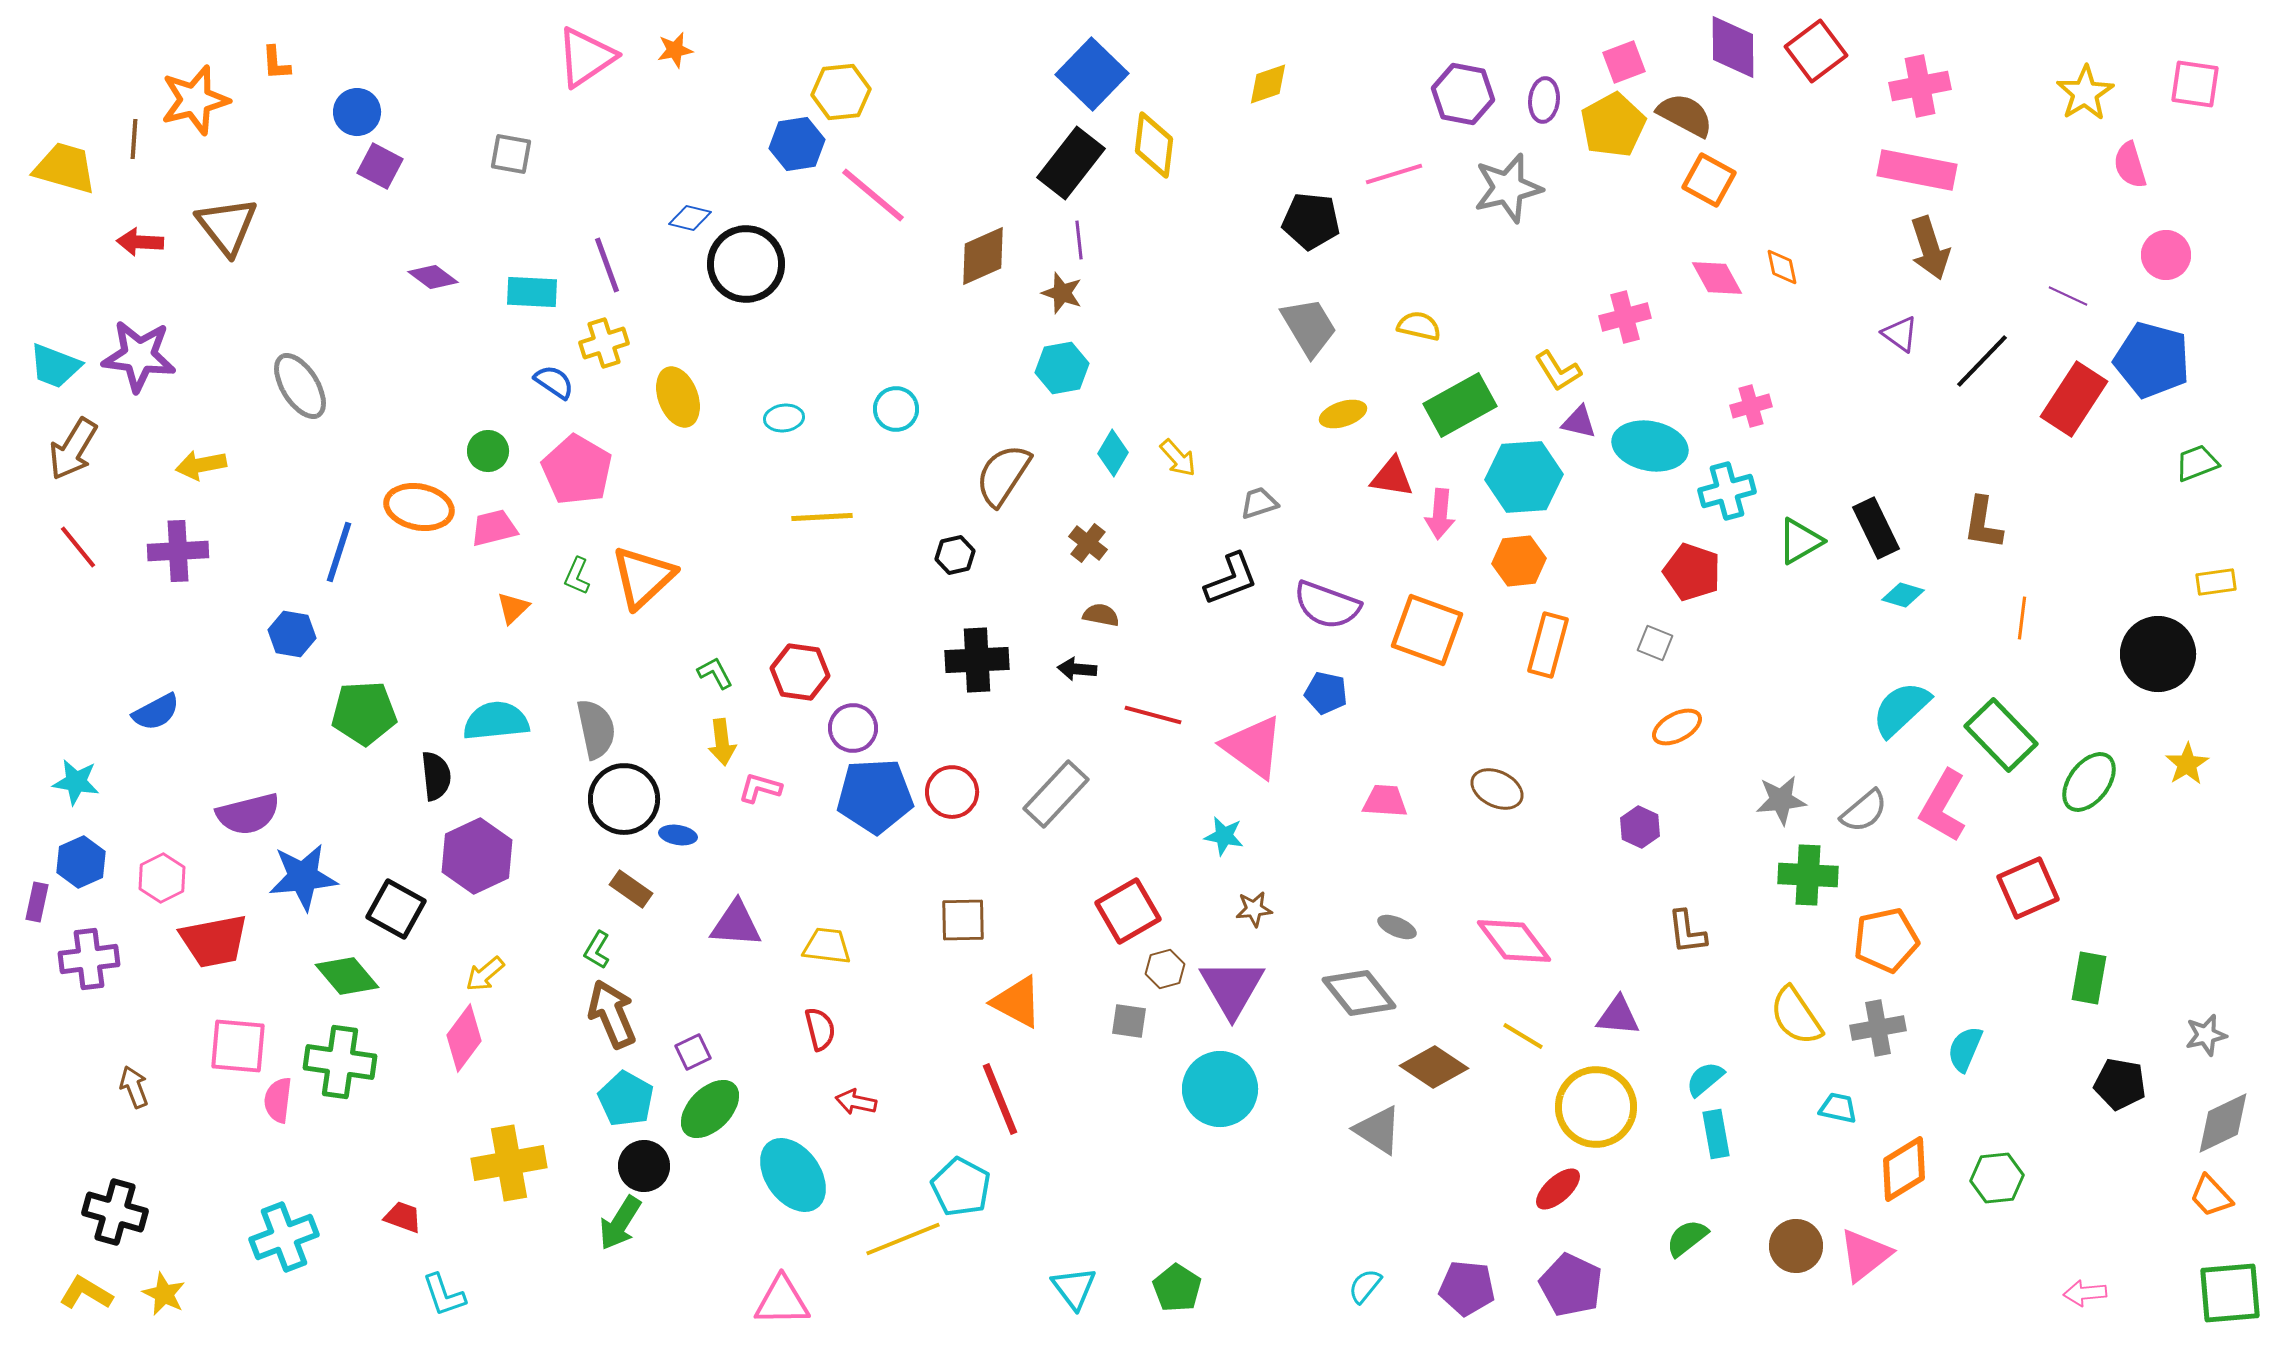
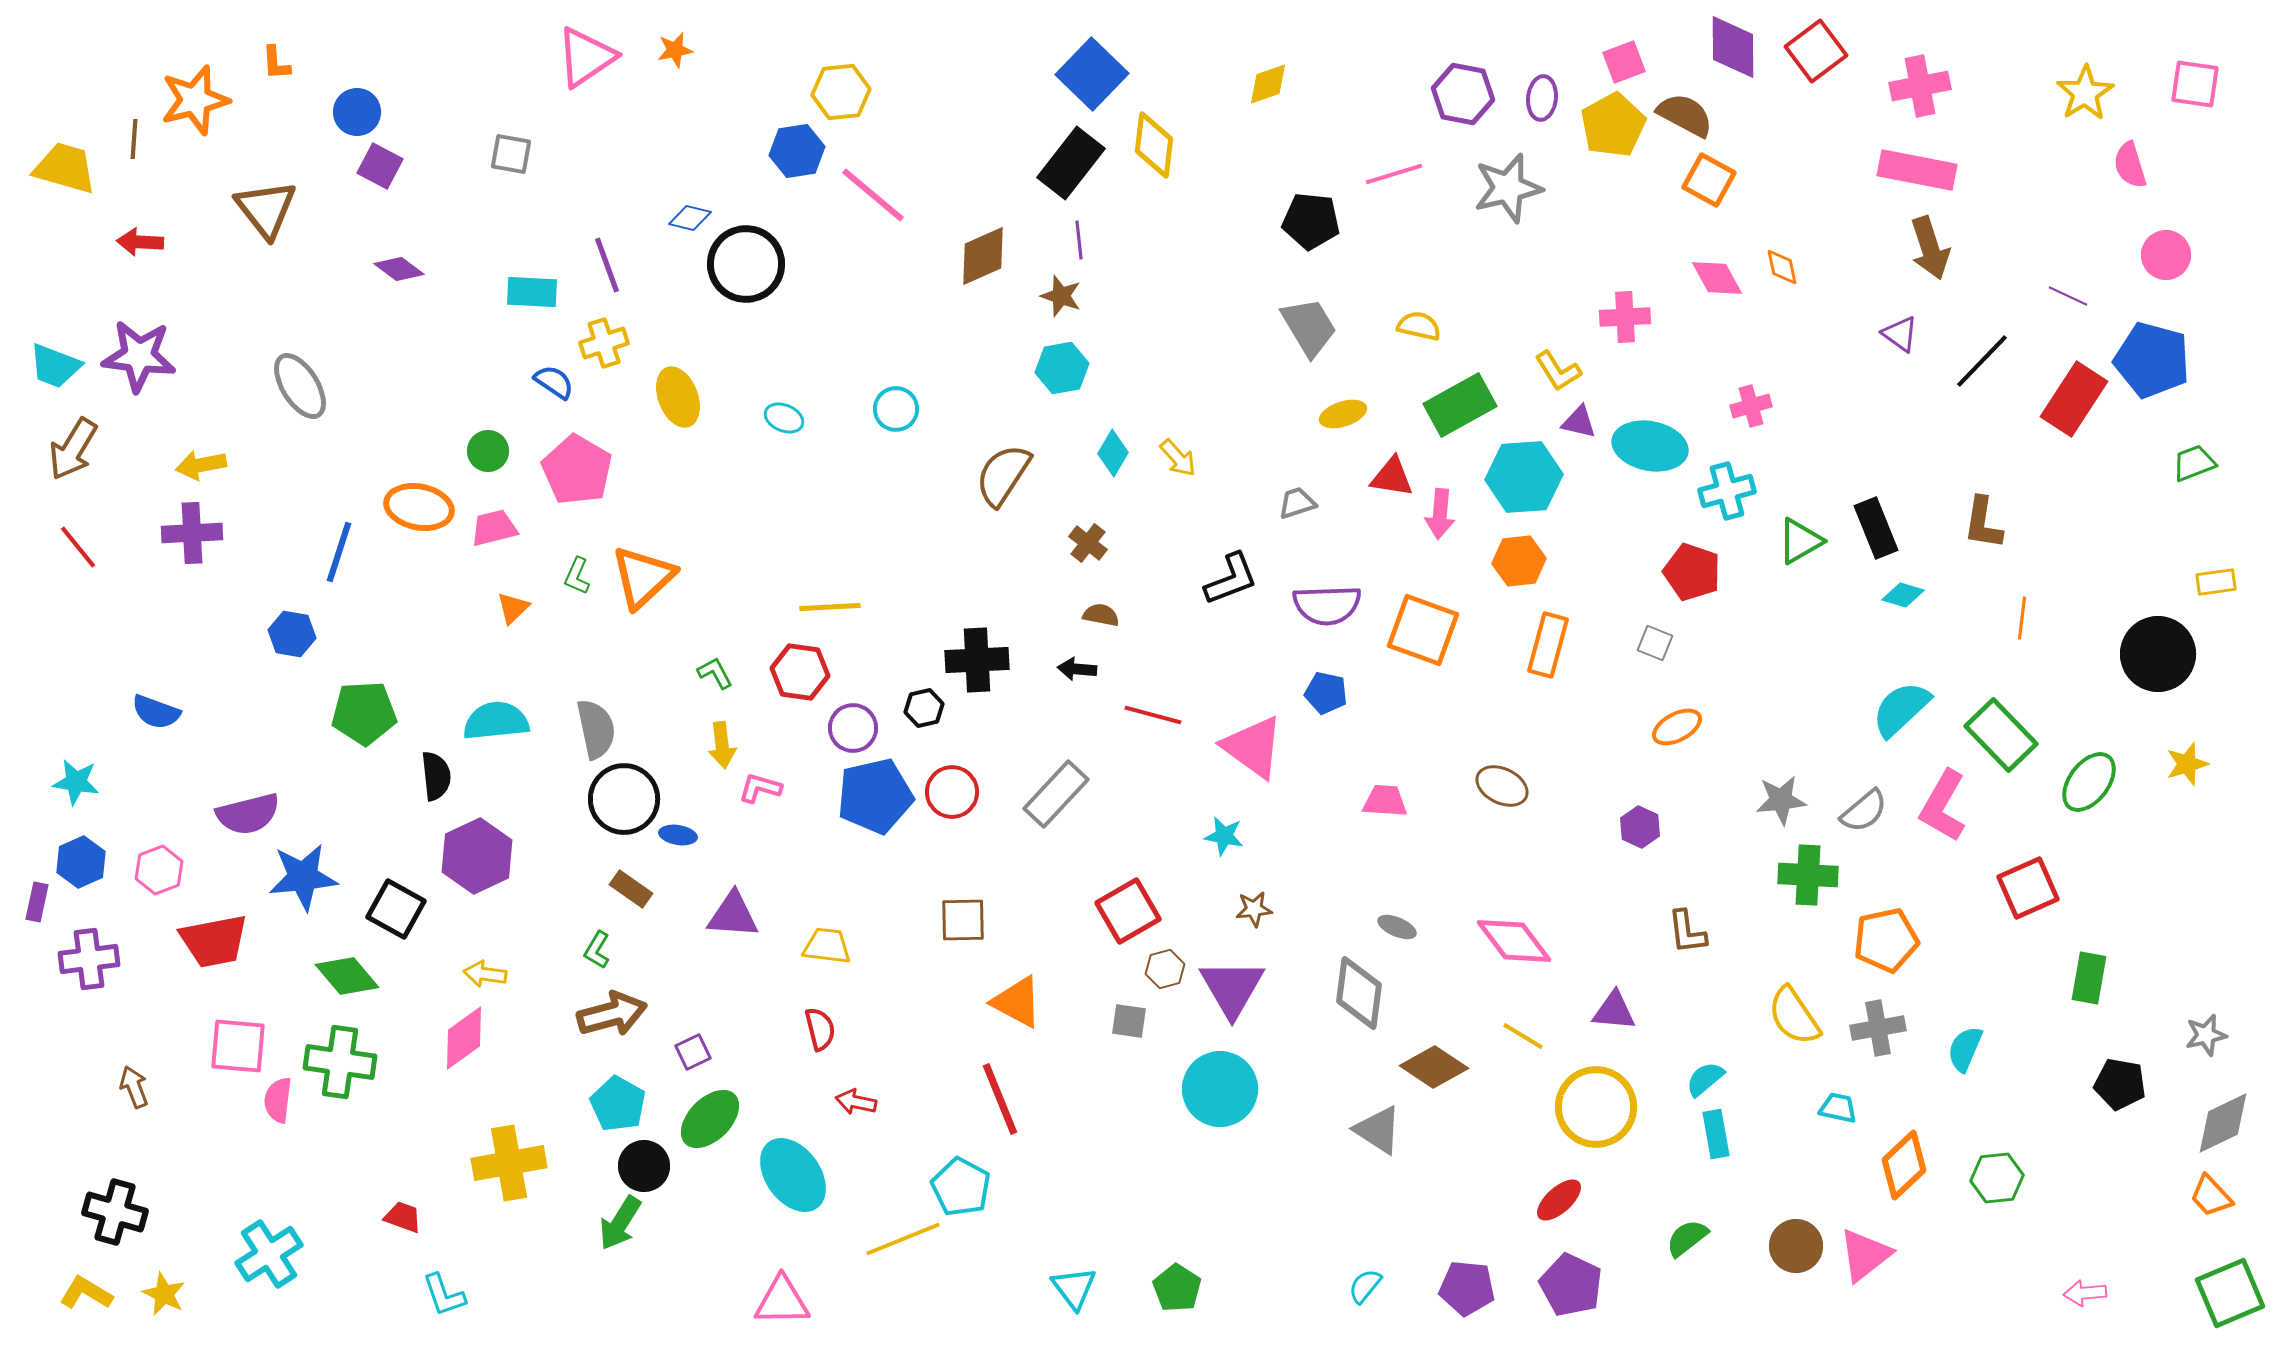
purple ellipse at (1544, 100): moved 2 px left, 2 px up
blue hexagon at (797, 144): moved 7 px down
brown triangle at (227, 226): moved 39 px right, 17 px up
purple diamond at (433, 277): moved 34 px left, 8 px up
brown star at (1062, 293): moved 1 px left, 3 px down
pink cross at (1625, 317): rotated 12 degrees clockwise
cyan ellipse at (784, 418): rotated 30 degrees clockwise
green trapezoid at (2197, 463): moved 3 px left
gray trapezoid at (1259, 503): moved 38 px right
yellow line at (822, 517): moved 8 px right, 90 px down
black rectangle at (1876, 528): rotated 4 degrees clockwise
purple cross at (178, 551): moved 14 px right, 18 px up
black hexagon at (955, 555): moved 31 px left, 153 px down
purple semicircle at (1327, 605): rotated 22 degrees counterclockwise
orange square at (1427, 630): moved 4 px left
blue semicircle at (156, 712): rotated 48 degrees clockwise
yellow arrow at (722, 742): moved 3 px down
yellow star at (2187, 764): rotated 15 degrees clockwise
brown ellipse at (1497, 789): moved 5 px right, 3 px up
blue pentagon at (875, 796): rotated 10 degrees counterclockwise
pink hexagon at (162, 878): moved 3 px left, 8 px up; rotated 6 degrees clockwise
purple triangle at (736, 924): moved 3 px left, 9 px up
yellow arrow at (485, 974): rotated 48 degrees clockwise
gray diamond at (1359, 993): rotated 46 degrees clockwise
brown arrow at (612, 1014): rotated 98 degrees clockwise
purple triangle at (1618, 1016): moved 4 px left, 5 px up
yellow semicircle at (1796, 1016): moved 2 px left
pink diamond at (464, 1038): rotated 18 degrees clockwise
cyan pentagon at (626, 1099): moved 8 px left, 5 px down
green ellipse at (710, 1109): moved 10 px down
orange diamond at (1904, 1169): moved 4 px up; rotated 12 degrees counterclockwise
red ellipse at (1558, 1189): moved 1 px right, 11 px down
cyan cross at (284, 1237): moved 15 px left, 17 px down; rotated 12 degrees counterclockwise
green square at (2230, 1293): rotated 18 degrees counterclockwise
